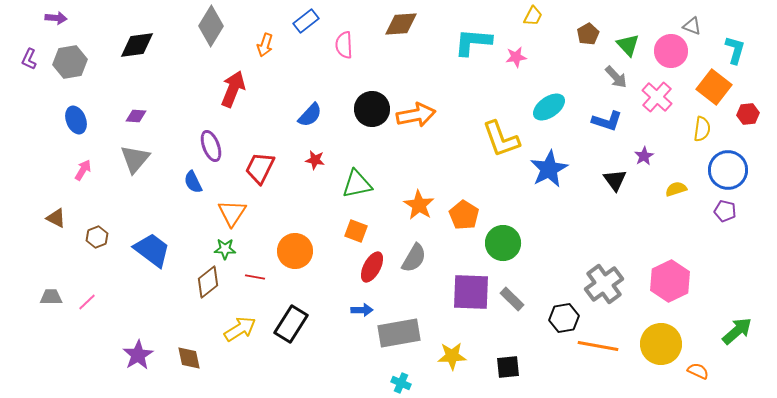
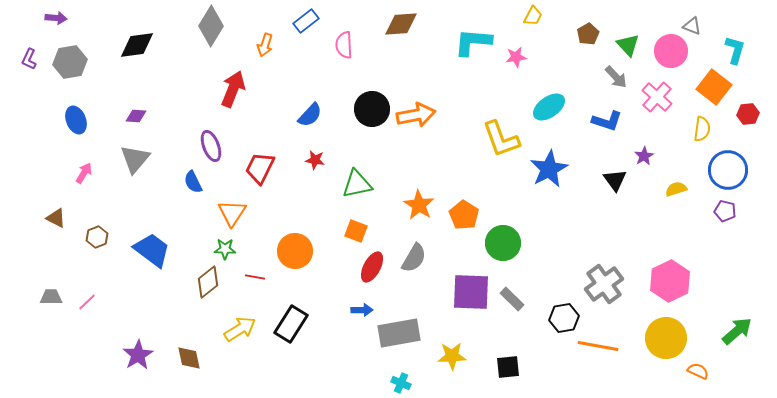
pink arrow at (83, 170): moved 1 px right, 3 px down
yellow circle at (661, 344): moved 5 px right, 6 px up
